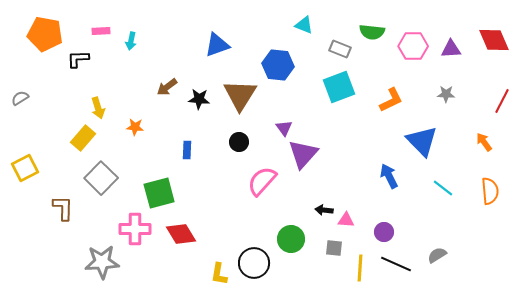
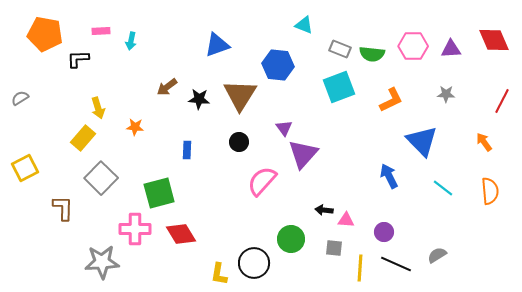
green semicircle at (372, 32): moved 22 px down
